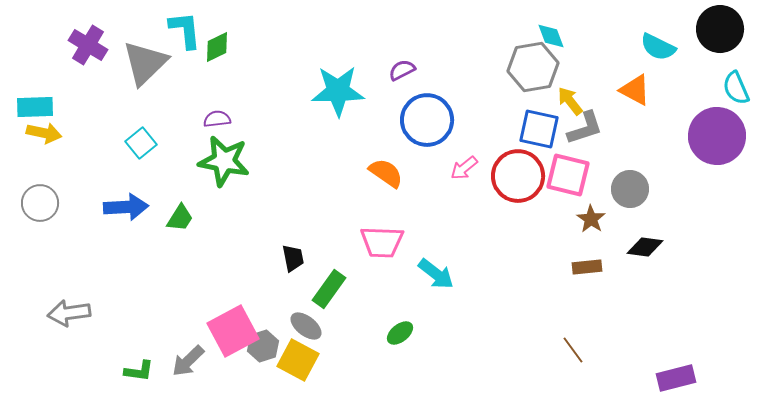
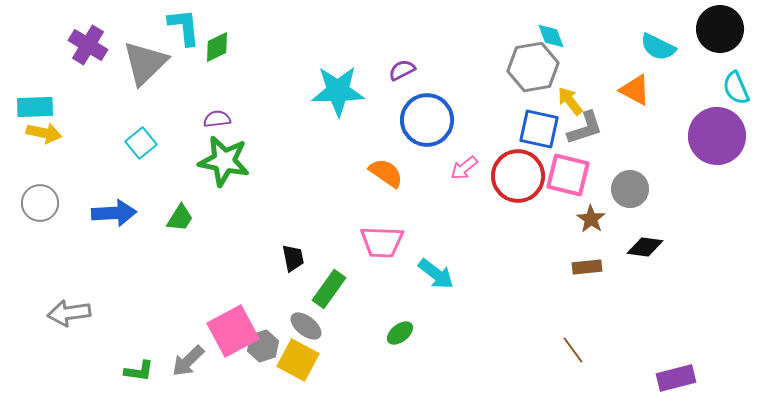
cyan L-shape at (185, 30): moved 1 px left, 3 px up
blue arrow at (126, 207): moved 12 px left, 6 px down
